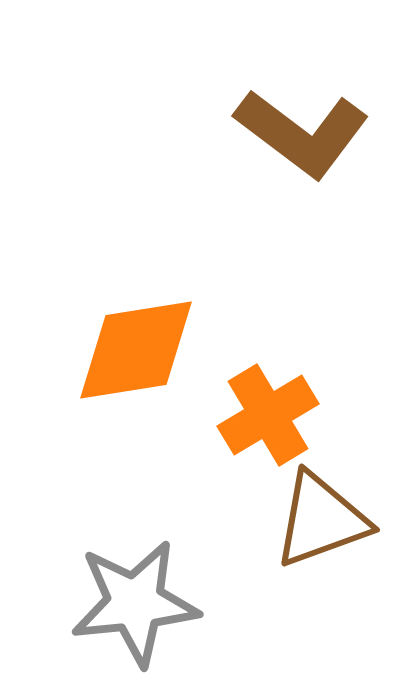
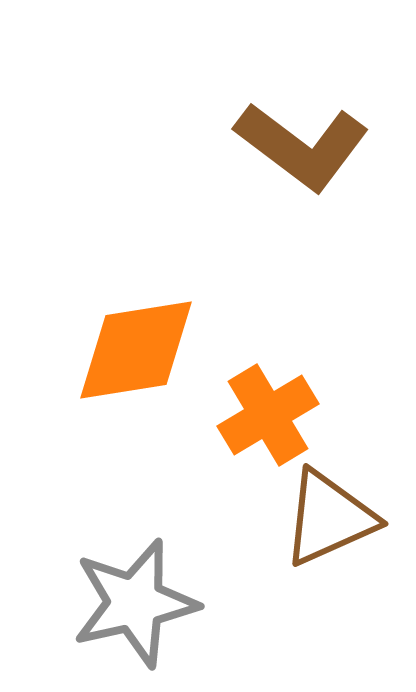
brown L-shape: moved 13 px down
brown triangle: moved 8 px right, 2 px up; rotated 4 degrees counterclockwise
gray star: rotated 7 degrees counterclockwise
